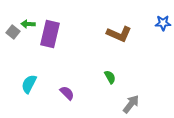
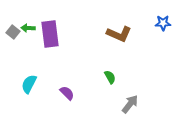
green arrow: moved 4 px down
purple rectangle: rotated 20 degrees counterclockwise
gray arrow: moved 1 px left
